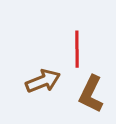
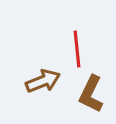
red line: rotated 6 degrees counterclockwise
